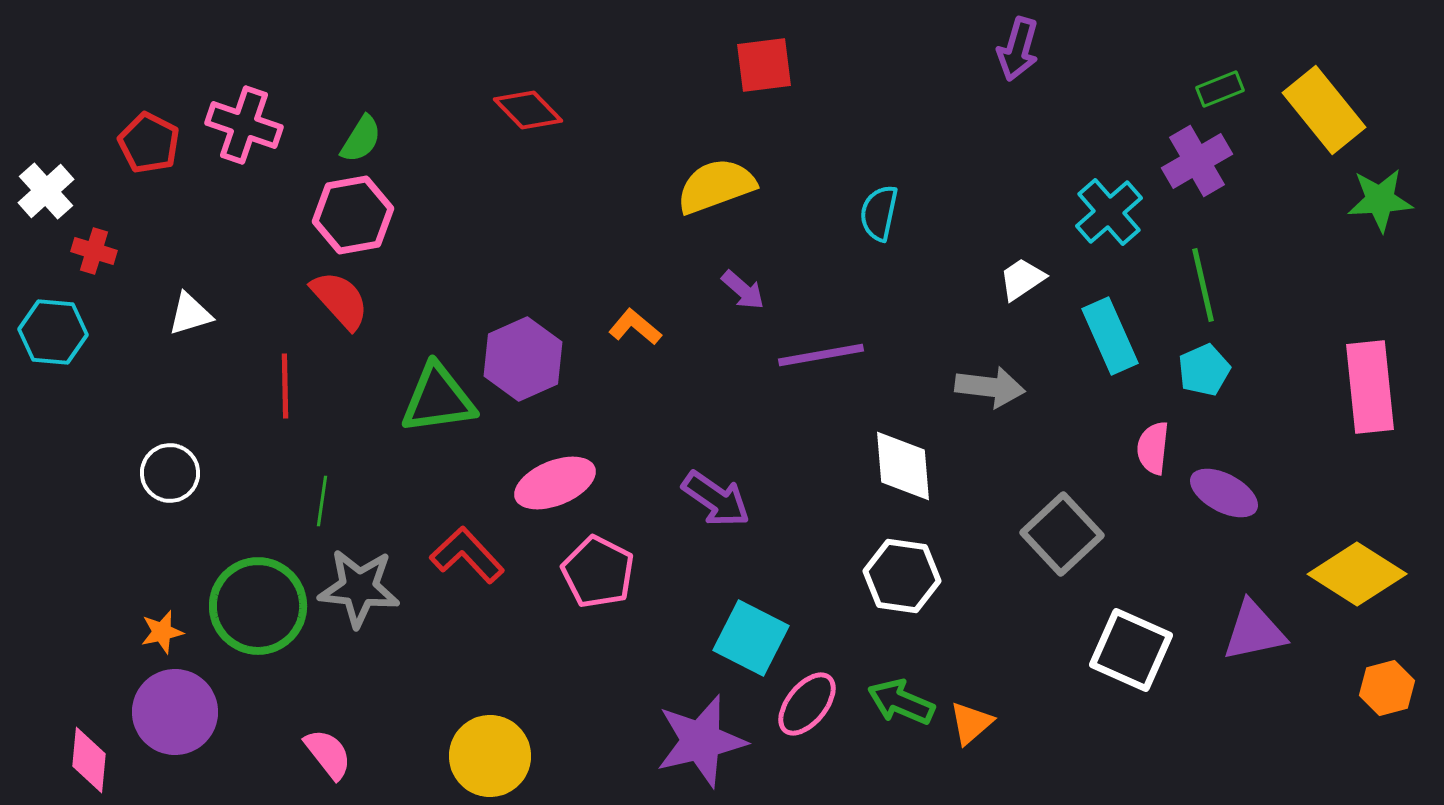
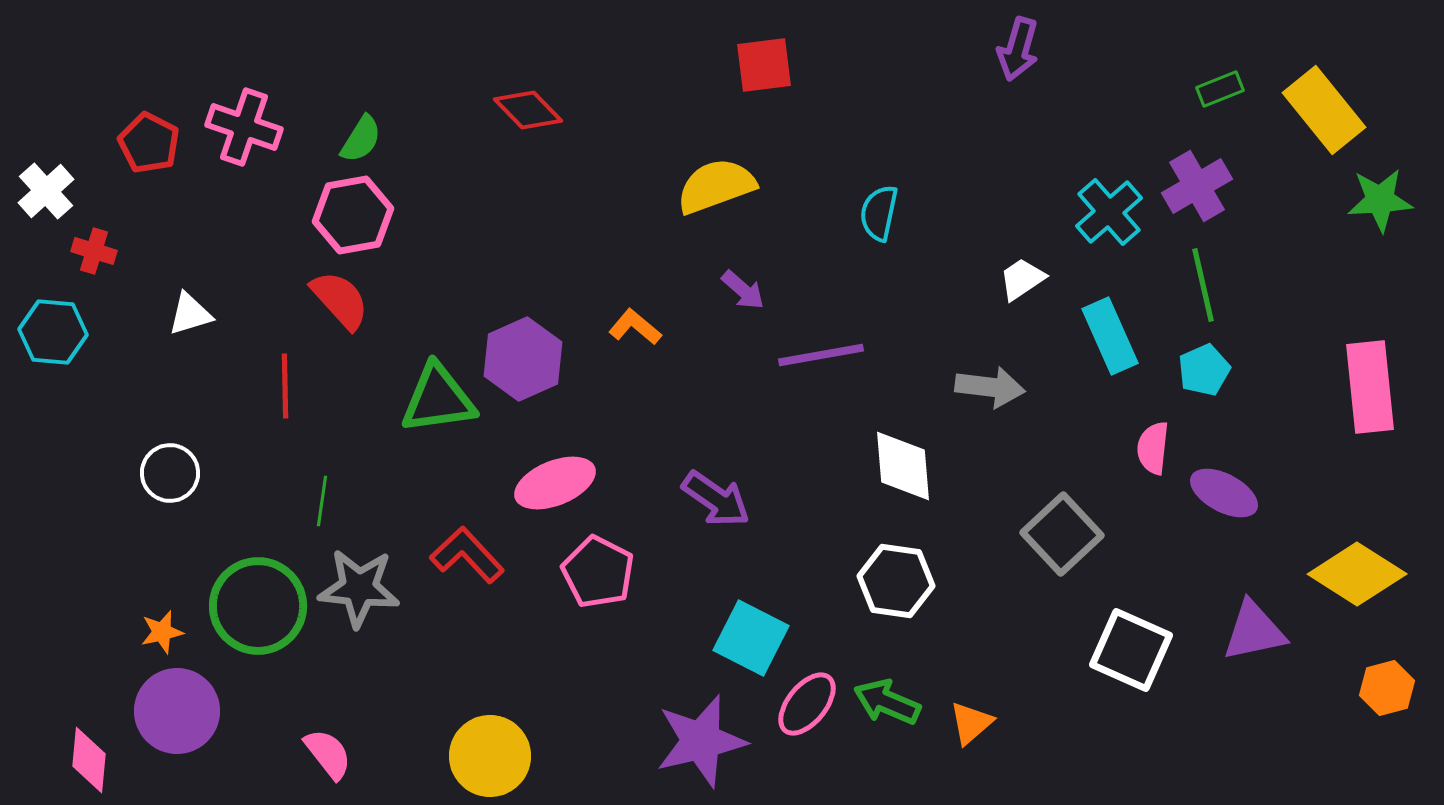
pink cross at (244, 125): moved 2 px down
purple cross at (1197, 161): moved 25 px down
white hexagon at (902, 576): moved 6 px left, 5 px down
green arrow at (901, 702): moved 14 px left
purple circle at (175, 712): moved 2 px right, 1 px up
